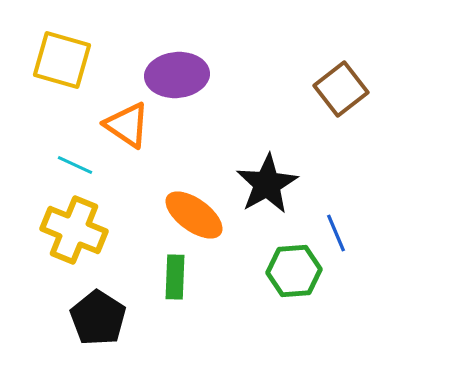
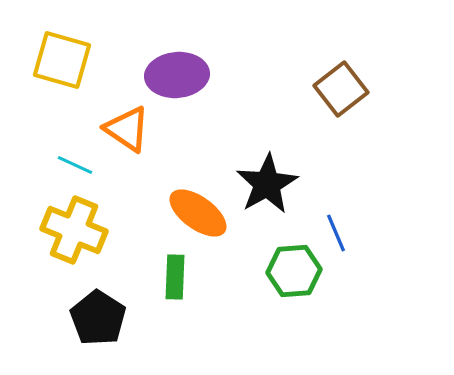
orange triangle: moved 4 px down
orange ellipse: moved 4 px right, 2 px up
